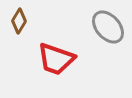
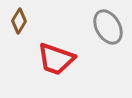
gray ellipse: rotated 12 degrees clockwise
